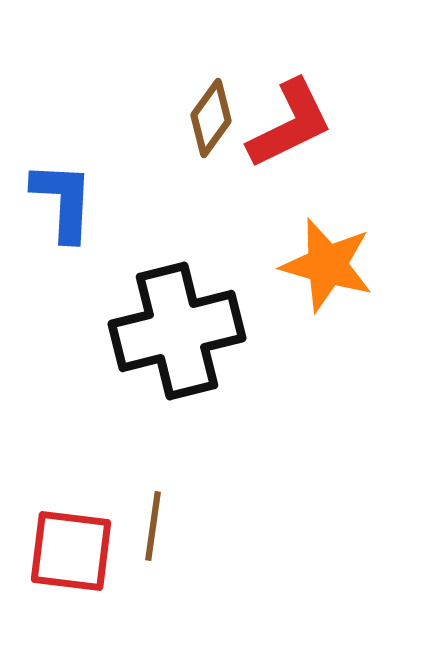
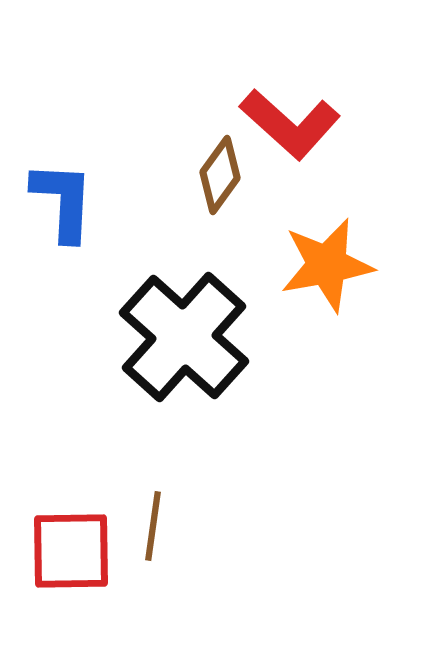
brown diamond: moved 9 px right, 57 px down
red L-shape: rotated 68 degrees clockwise
orange star: rotated 26 degrees counterclockwise
black cross: moved 7 px right, 6 px down; rotated 34 degrees counterclockwise
red square: rotated 8 degrees counterclockwise
